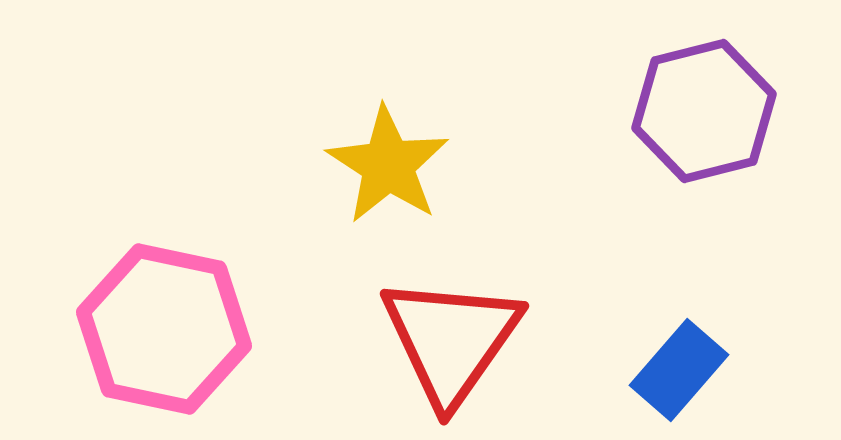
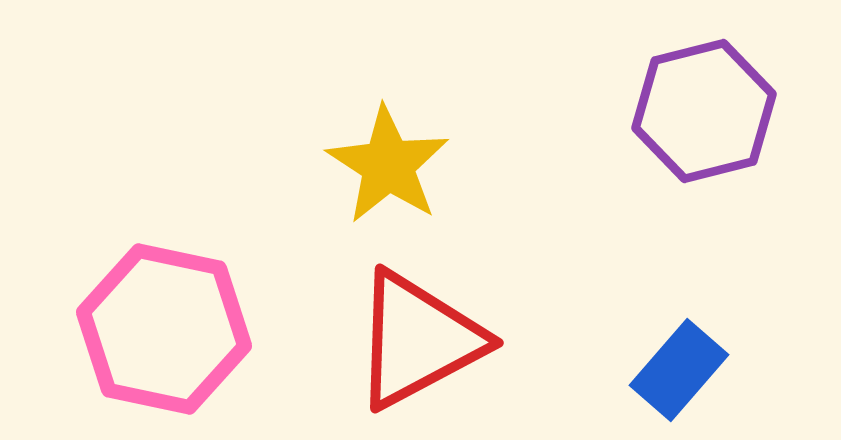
red triangle: moved 33 px left; rotated 27 degrees clockwise
